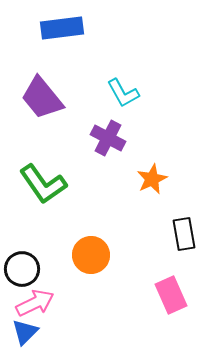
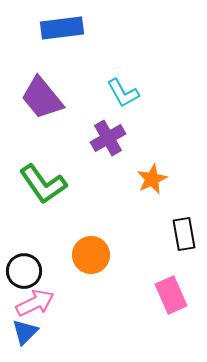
purple cross: rotated 32 degrees clockwise
black circle: moved 2 px right, 2 px down
